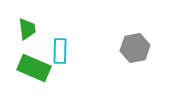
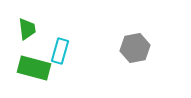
cyan rectangle: rotated 15 degrees clockwise
green rectangle: rotated 8 degrees counterclockwise
